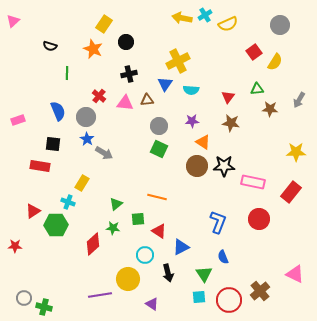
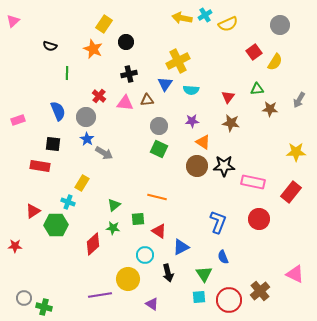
green triangle at (116, 204): moved 2 px left, 1 px down
